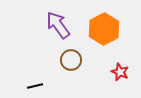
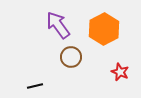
brown circle: moved 3 px up
